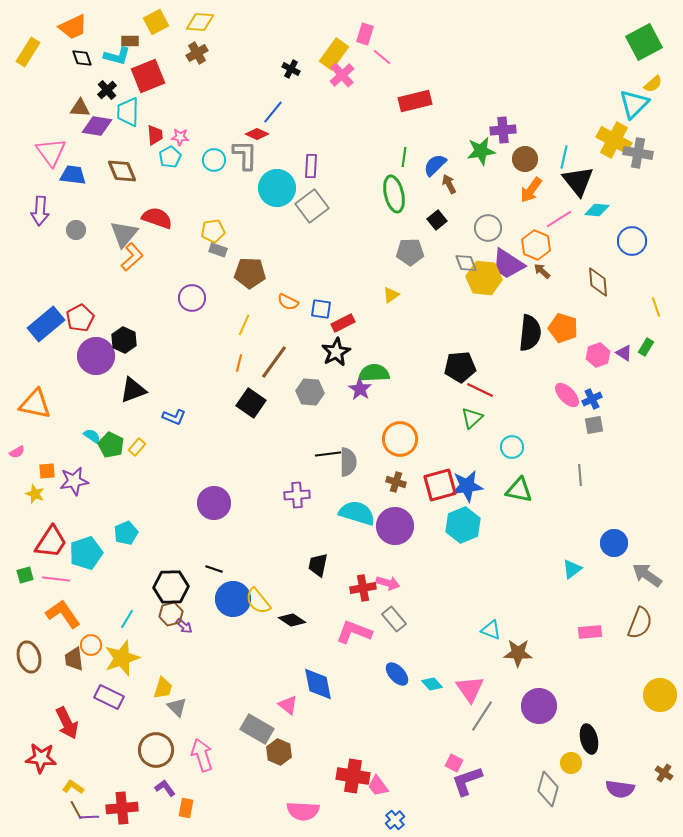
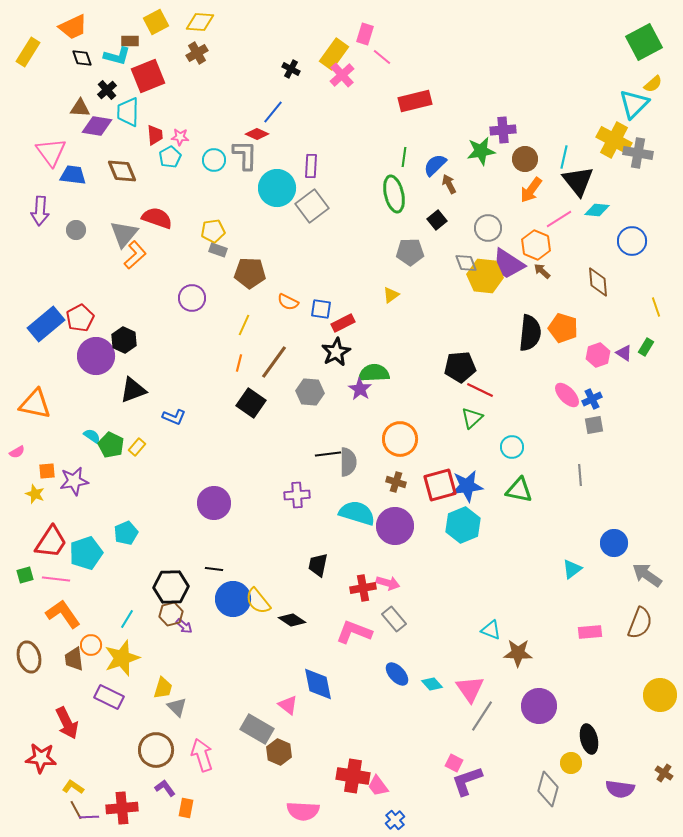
orange L-shape at (132, 257): moved 3 px right, 2 px up
yellow hexagon at (484, 278): moved 1 px right, 2 px up
black line at (214, 569): rotated 12 degrees counterclockwise
